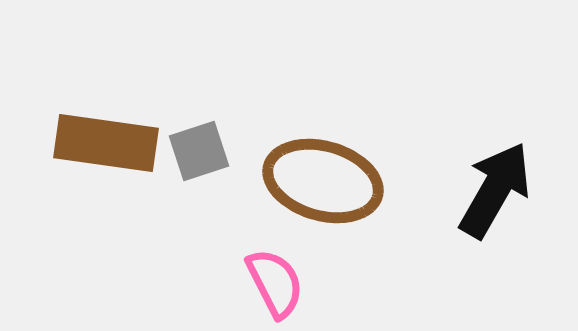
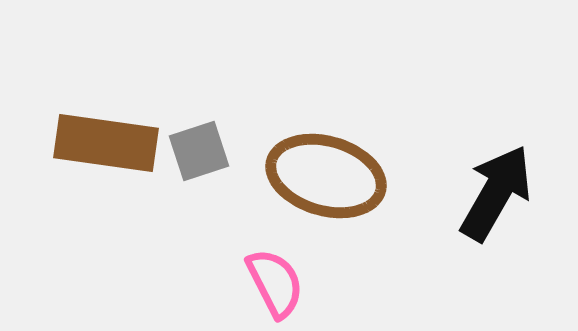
brown ellipse: moved 3 px right, 5 px up
black arrow: moved 1 px right, 3 px down
